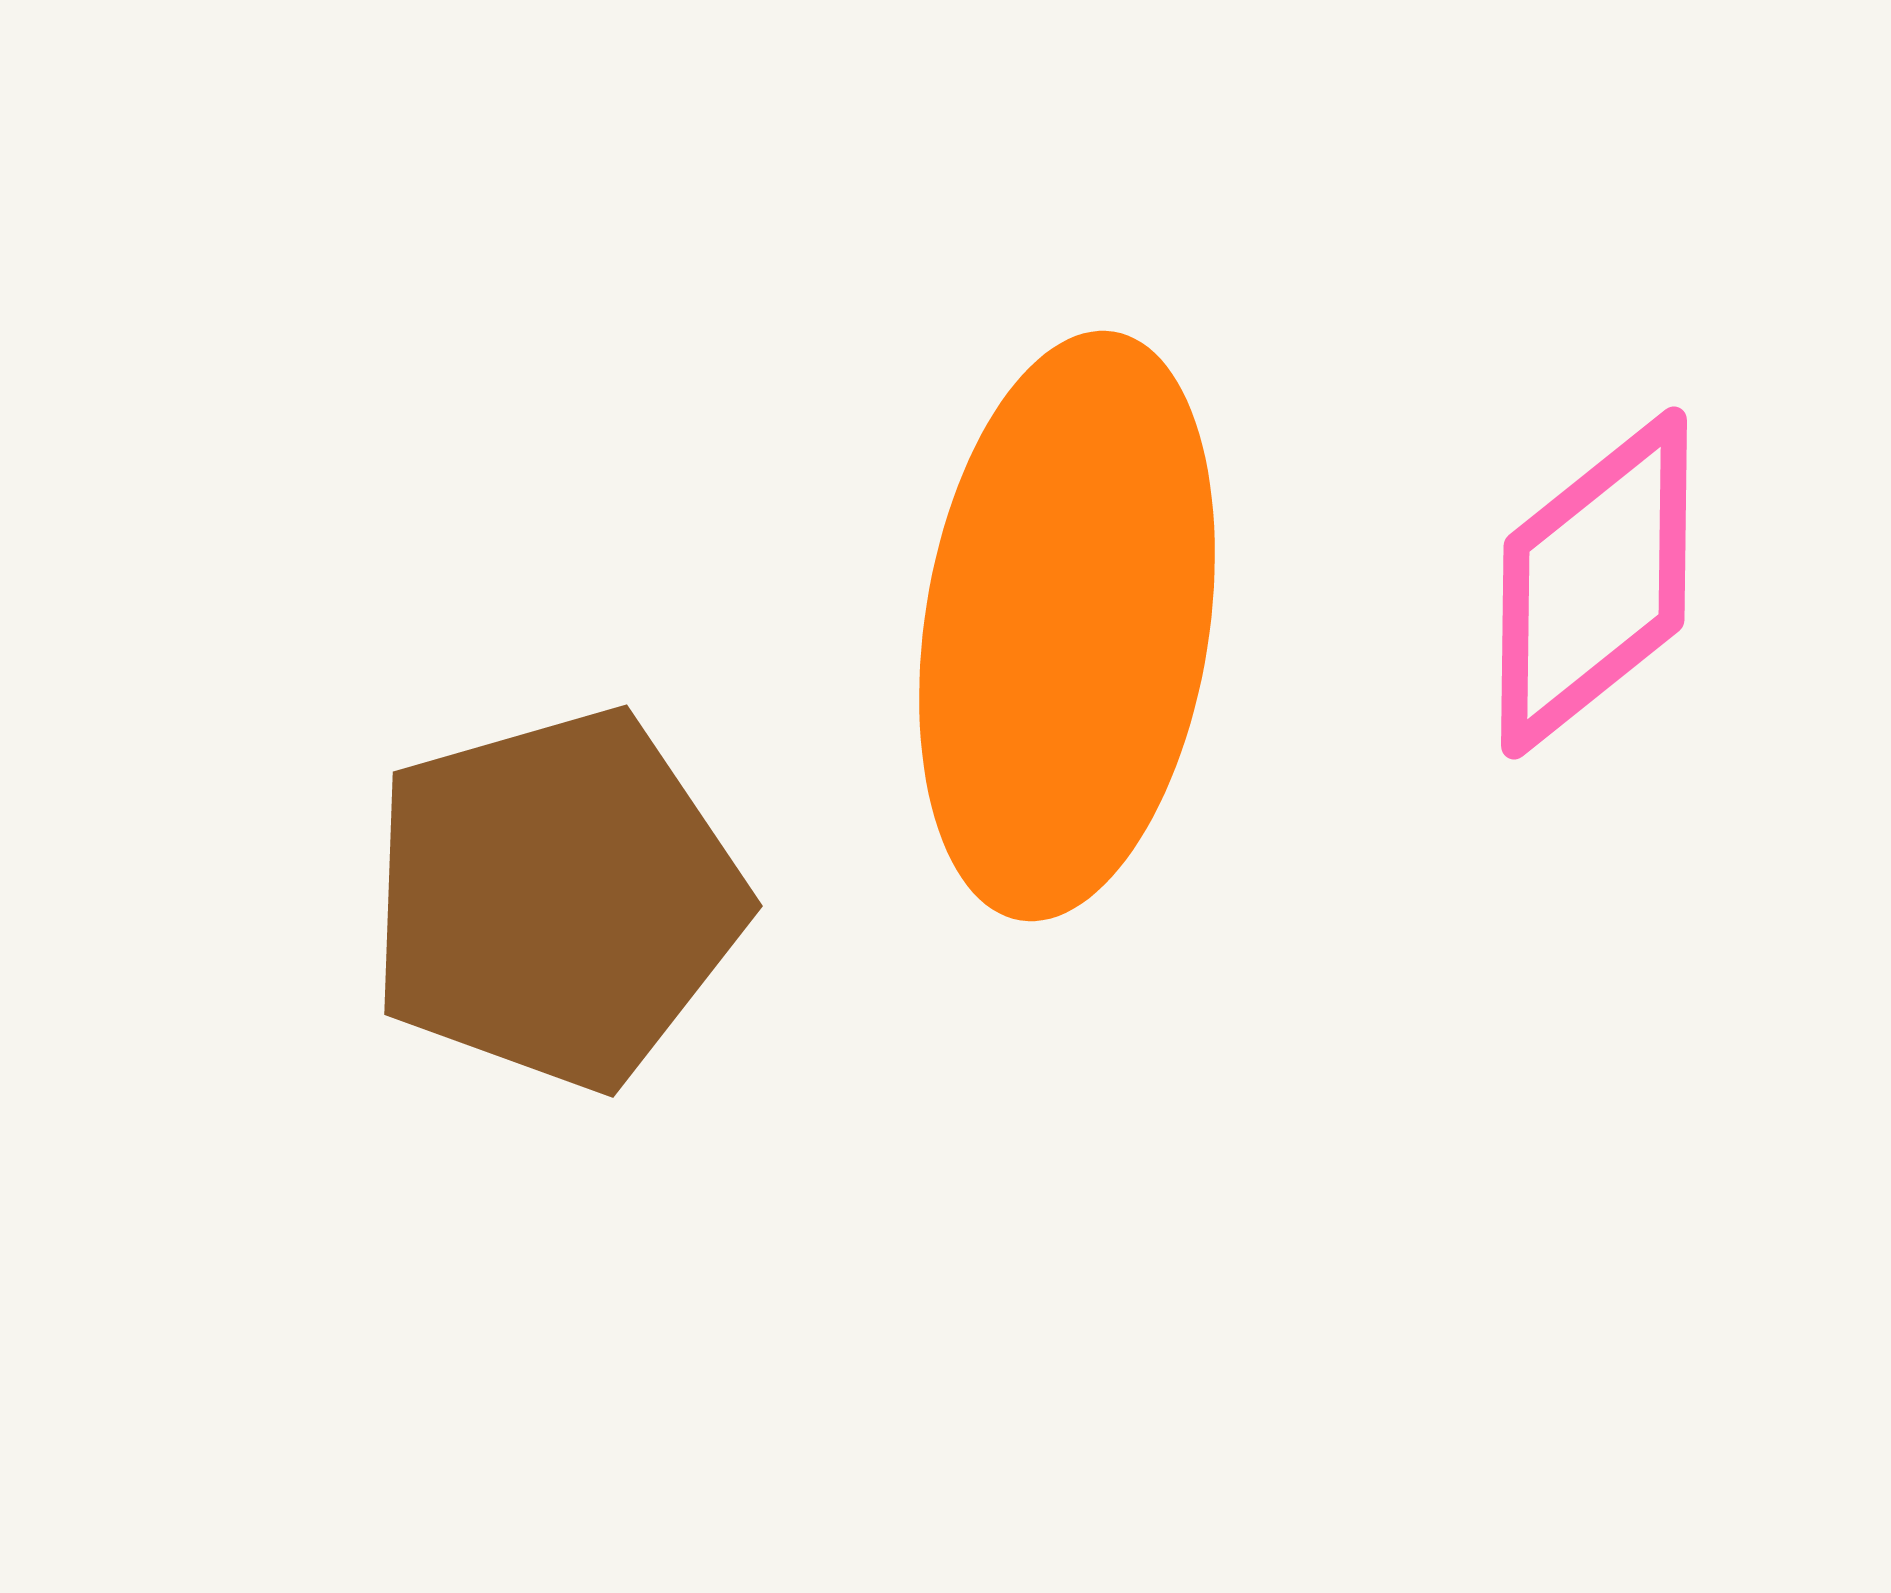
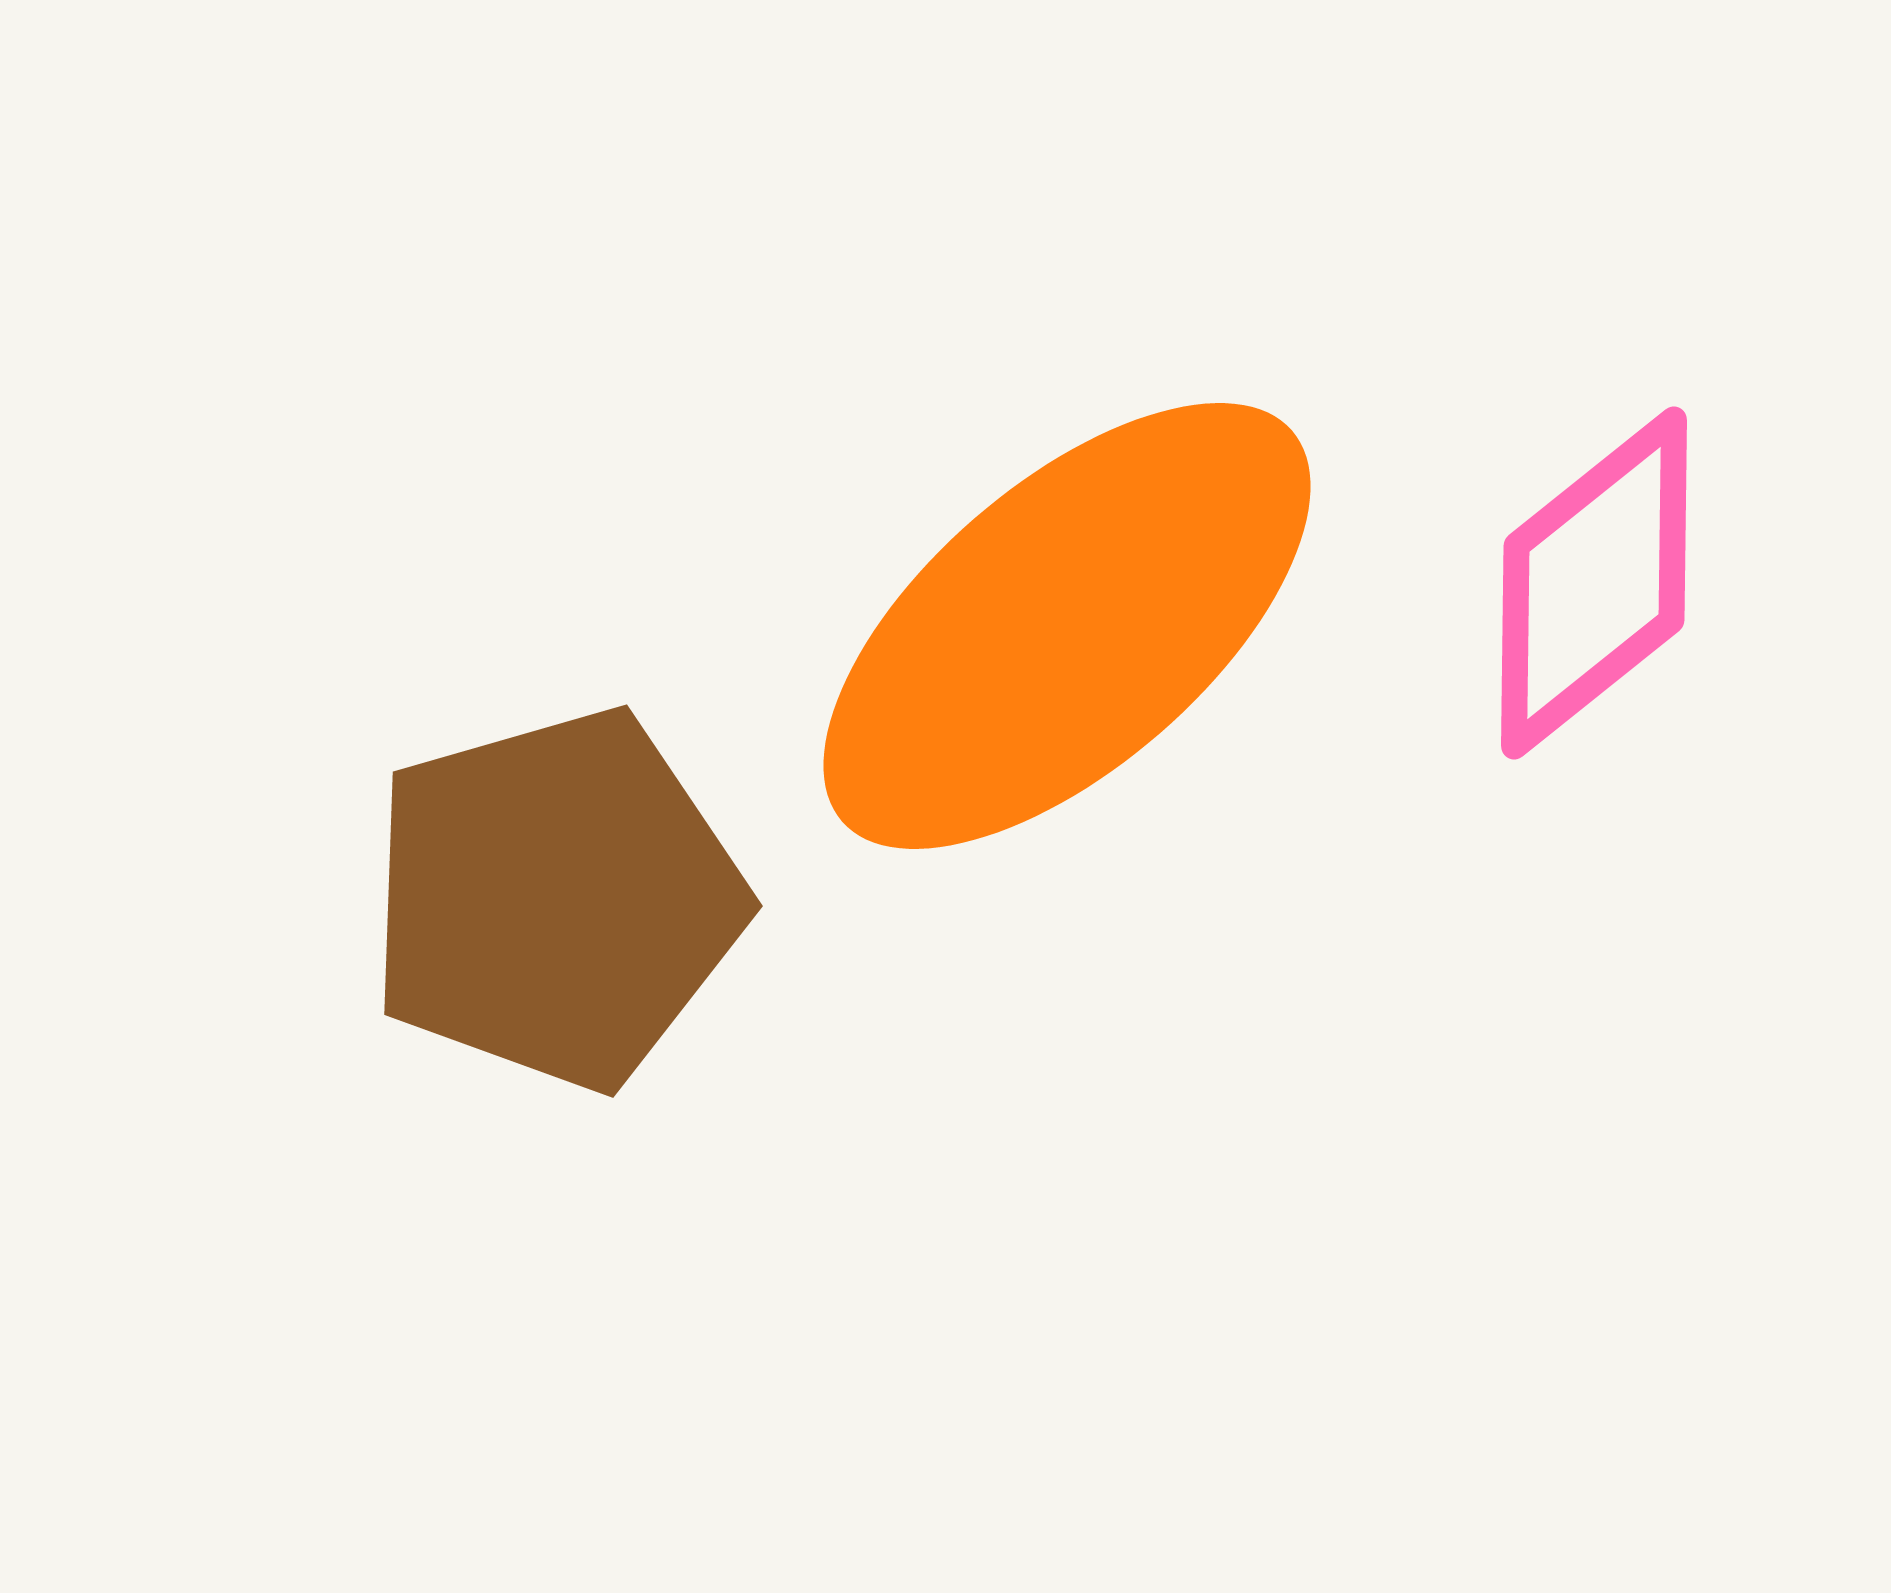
orange ellipse: rotated 40 degrees clockwise
